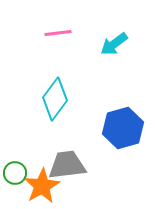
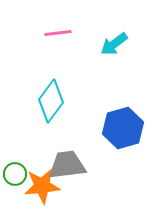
cyan diamond: moved 4 px left, 2 px down
green circle: moved 1 px down
orange star: rotated 24 degrees clockwise
